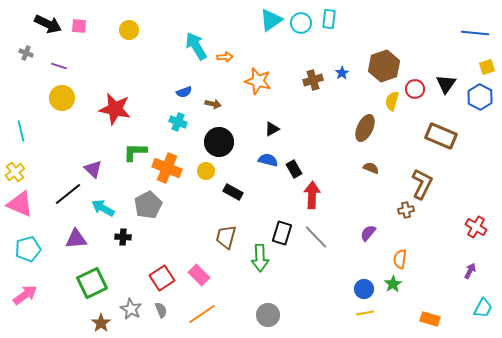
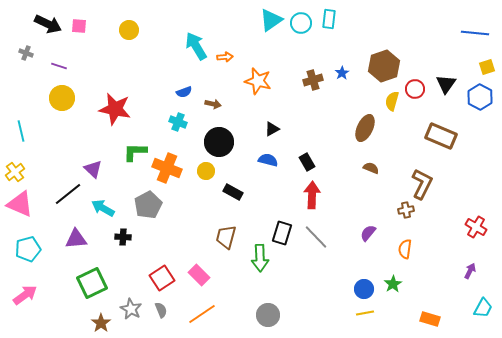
black rectangle at (294, 169): moved 13 px right, 7 px up
orange semicircle at (400, 259): moved 5 px right, 10 px up
